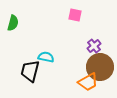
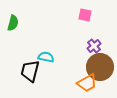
pink square: moved 10 px right
orange trapezoid: moved 1 px left, 1 px down
